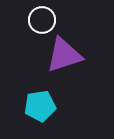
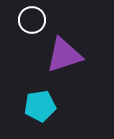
white circle: moved 10 px left
